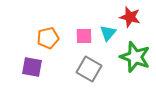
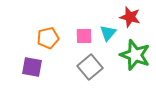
green star: moved 2 px up
gray square: moved 1 px right, 2 px up; rotated 20 degrees clockwise
